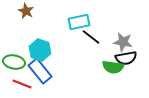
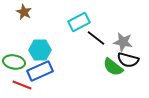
brown star: moved 2 px left, 1 px down
cyan rectangle: rotated 15 degrees counterclockwise
black line: moved 5 px right, 1 px down
cyan hexagon: rotated 20 degrees counterclockwise
black semicircle: moved 2 px right, 2 px down; rotated 25 degrees clockwise
green semicircle: rotated 30 degrees clockwise
blue rectangle: rotated 75 degrees counterclockwise
red line: moved 1 px down
